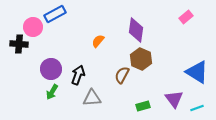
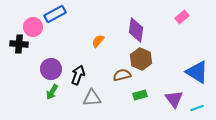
pink rectangle: moved 4 px left
brown semicircle: rotated 48 degrees clockwise
green rectangle: moved 3 px left, 11 px up
